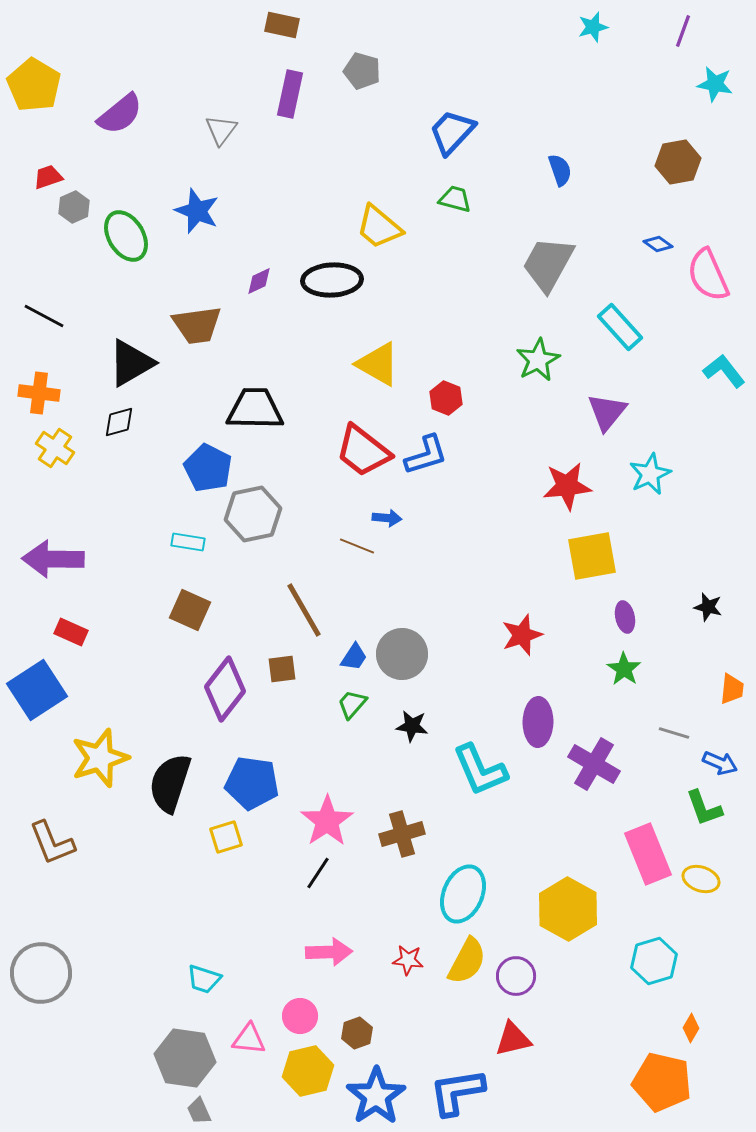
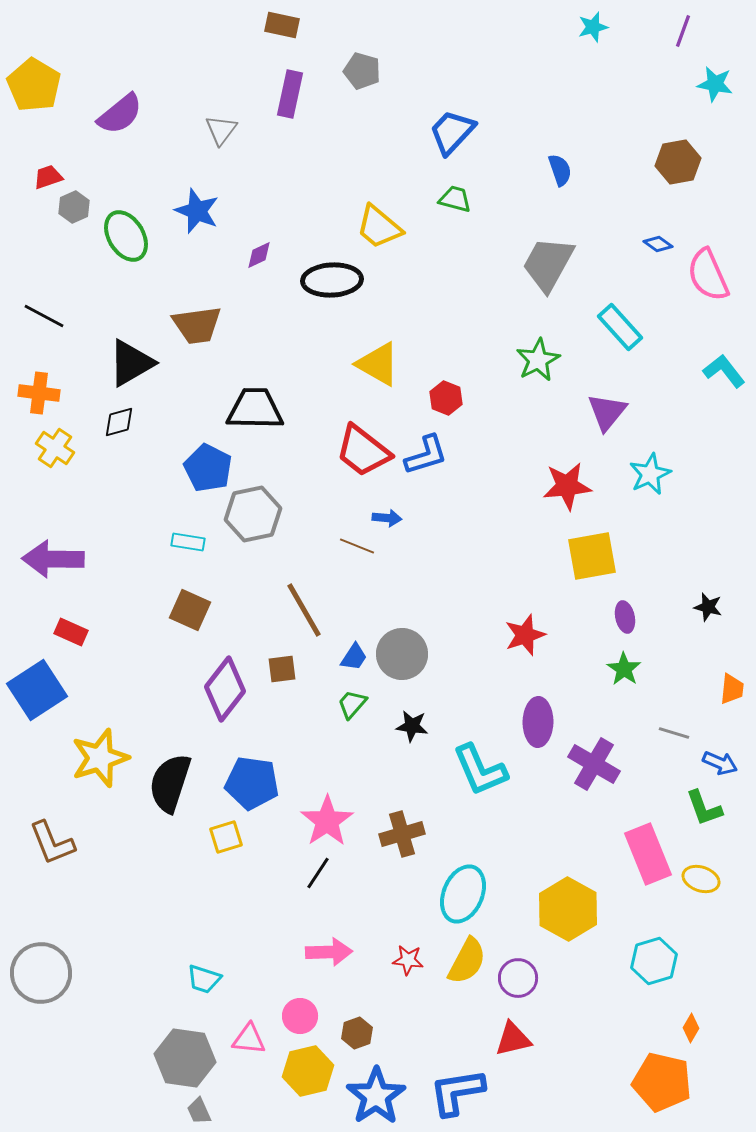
purple diamond at (259, 281): moved 26 px up
red star at (522, 635): moved 3 px right
purple circle at (516, 976): moved 2 px right, 2 px down
